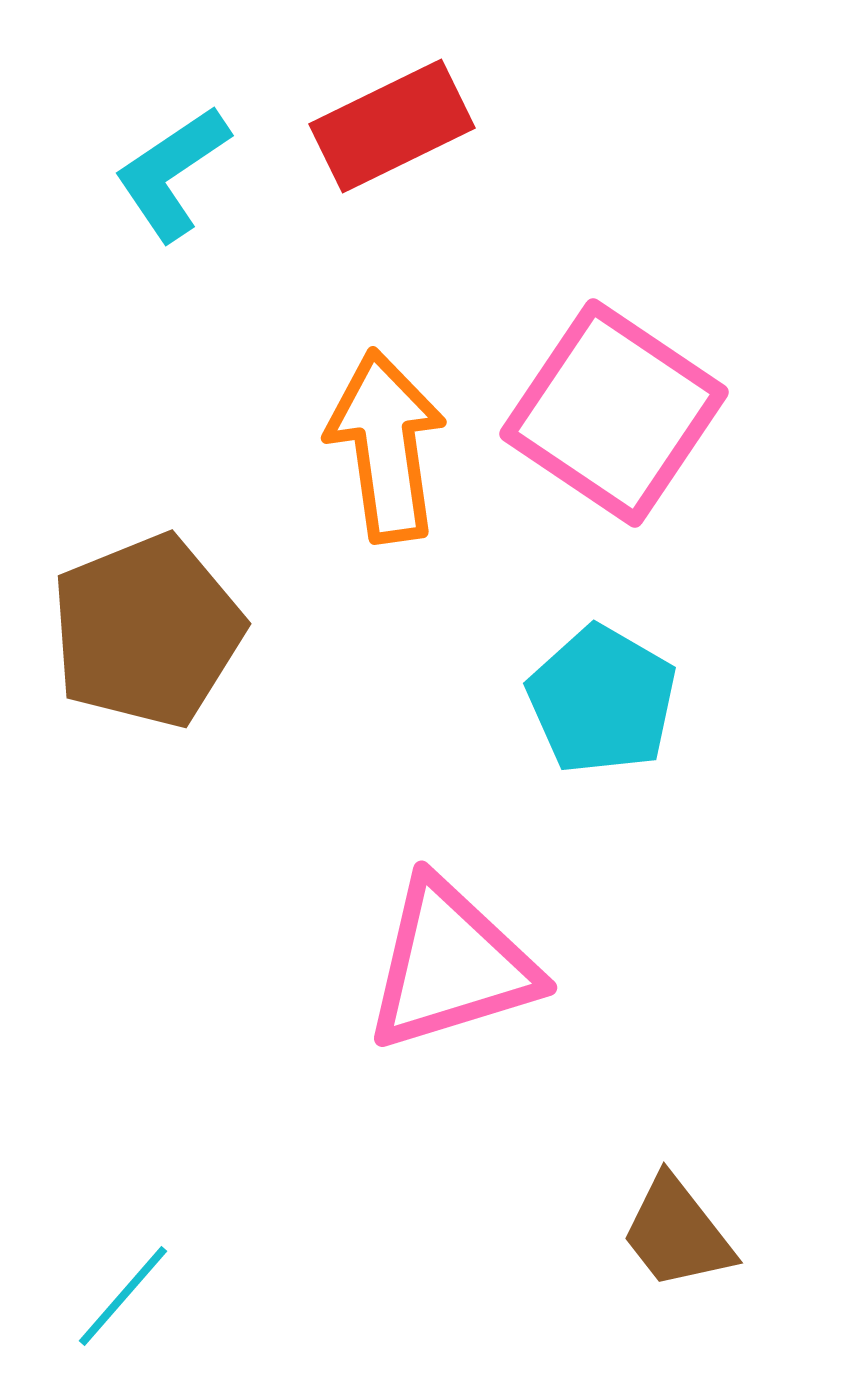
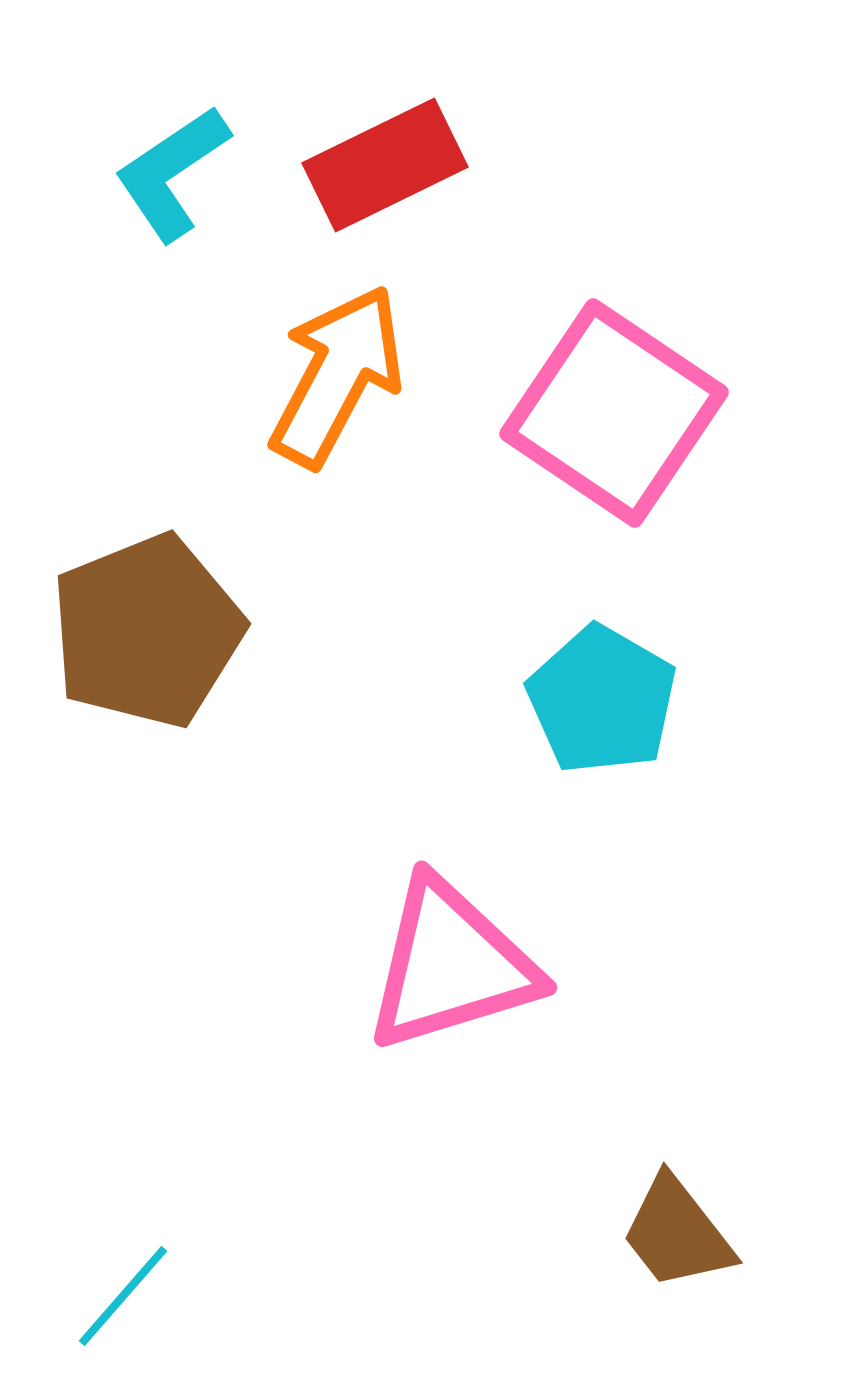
red rectangle: moved 7 px left, 39 px down
orange arrow: moved 49 px left, 70 px up; rotated 36 degrees clockwise
